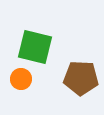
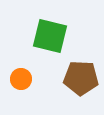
green square: moved 15 px right, 11 px up
